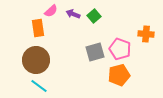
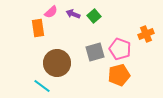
pink semicircle: moved 1 px down
orange cross: rotated 28 degrees counterclockwise
brown circle: moved 21 px right, 3 px down
cyan line: moved 3 px right
